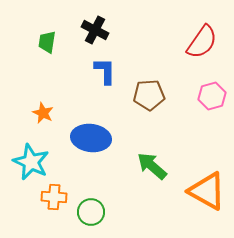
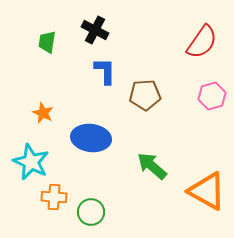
brown pentagon: moved 4 px left
